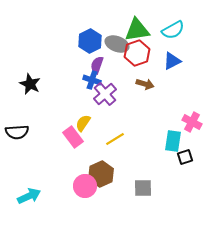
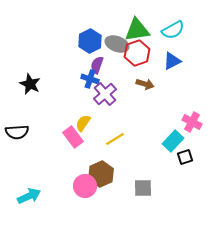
blue cross: moved 2 px left, 1 px up
cyan rectangle: rotated 35 degrees clockwise
